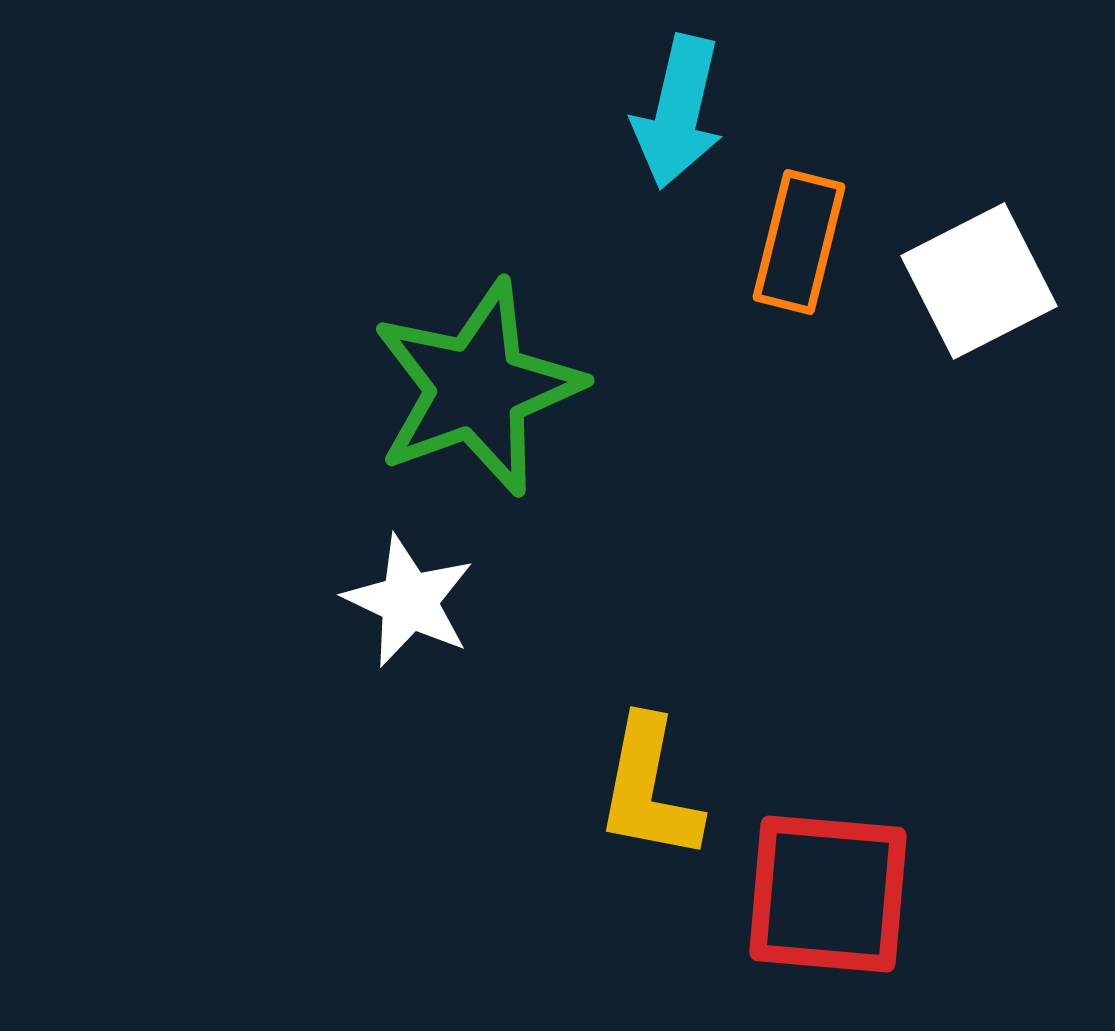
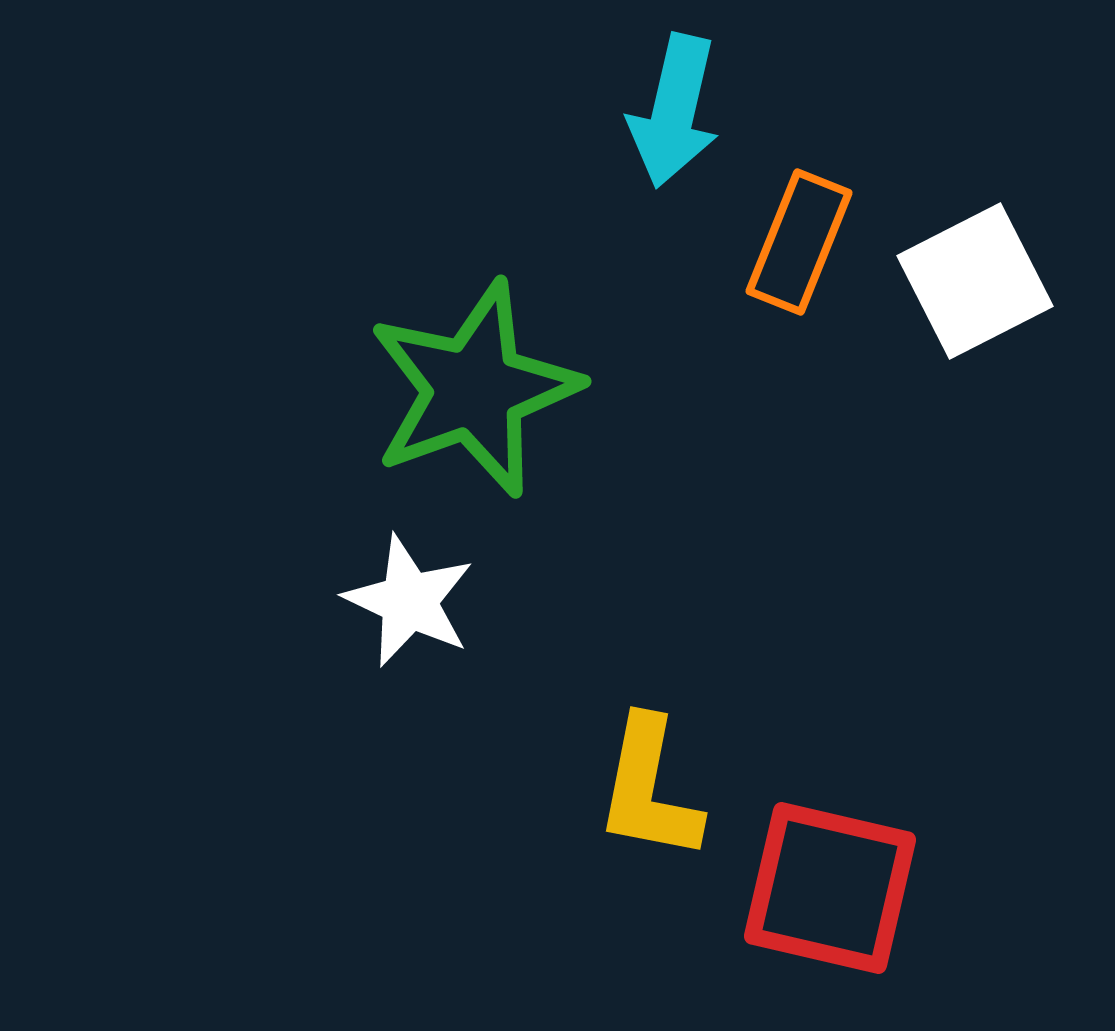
cyan arrow: moved 4 px left, 1 px up
orange rectangle: rotated 8 degrees clockwise
white square: moved 4 px left
green star: moved 3 px left, 1 px down
red square: moved 2 px right, 6 px up; rotated 8 degrees clockwise
